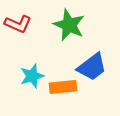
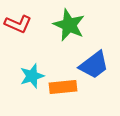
blue trapezoid: moved 2 px right, 2 px up
